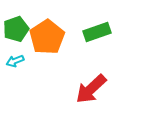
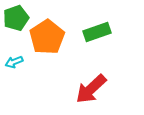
green pentagon: moved 11 px up
cyan arrow: moved 1 px left, 1 px down
